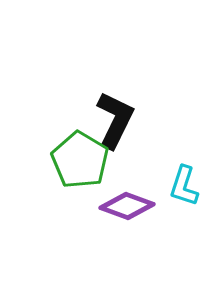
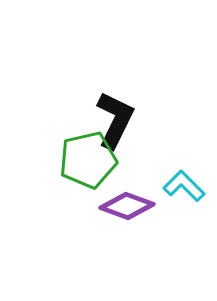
green pentagon: moved 8 px right; rotated 28 degrees clockwise
cyan L-shape: rotated 117 degrees clockwise
